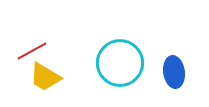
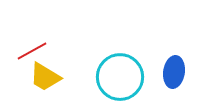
cyan circle: moved 14 px down
blue ellipse: rotated 16 degrees clockwise
